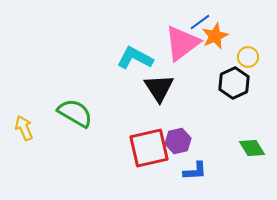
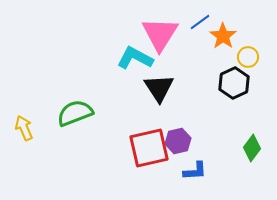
orange star: moved 8 px right; rotated 12 degrees counterclockwise
pink triangle: moved 22 px left, 9 px up; rotated 21 degrees counterclockwise
green semicircle: rotated 51 degrees counterclockwise
green diamond: rotated 68 degrees clockwise
